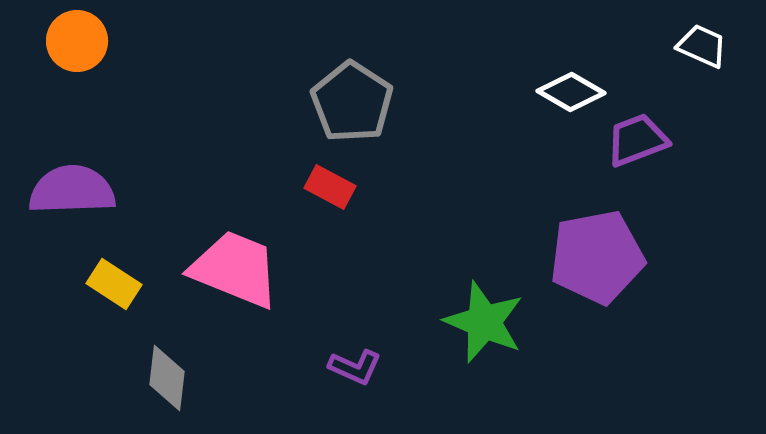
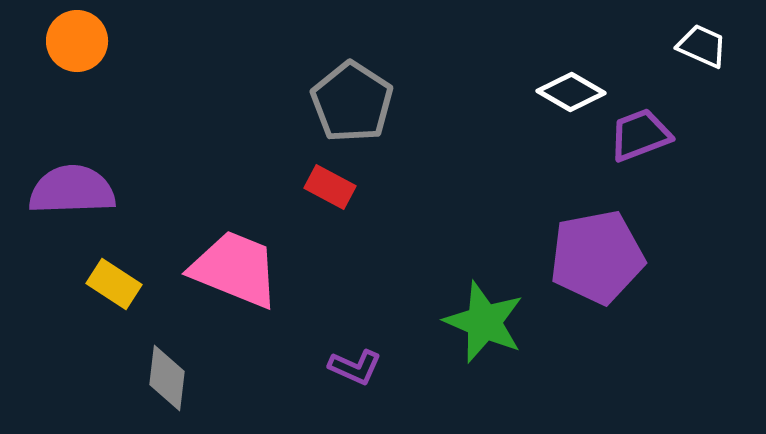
purple trapezoid: moved 3 px right, 5 px up
